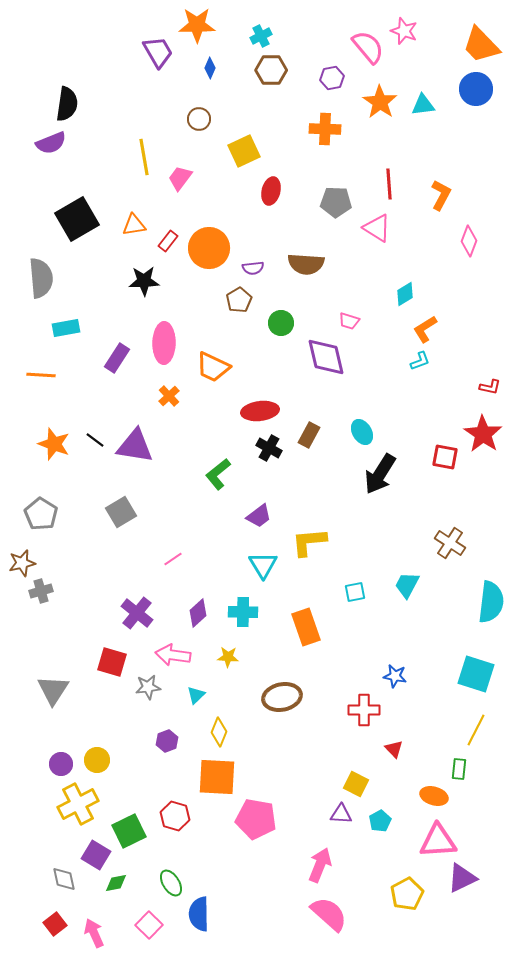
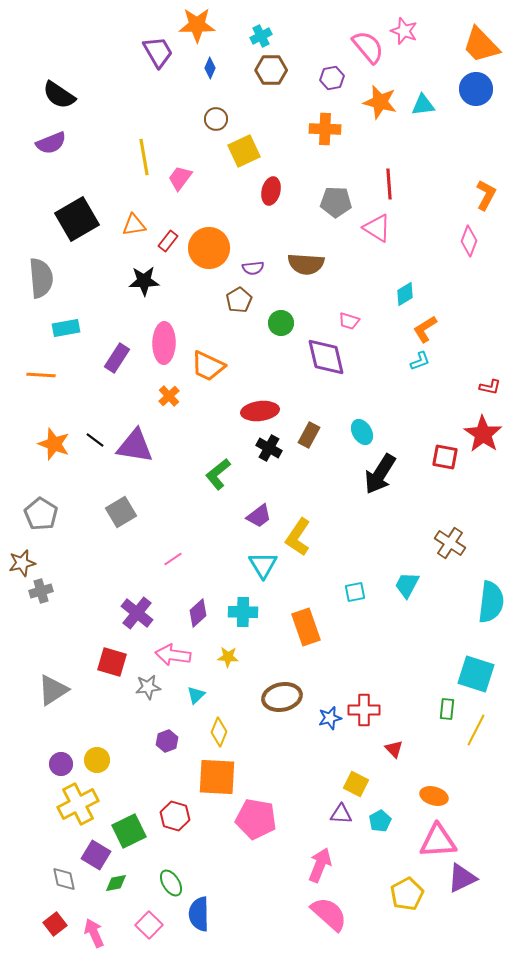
orange star at (380, 102): rotated 20 degrees counterclockwise
black semicircle at (67, 104): moved 8 px left, 9 px up; rotated 116 degrees clockwise
brown circle at (199, 119): moved 17 px right
orange L-shape at (441, 195): moved 45 px right
orange trapezoid at (213, 367): moved 5 px left, 1 px up
yellow L-shape at (309, 542): moved 11 px left, 5 px up; rotated 51 degrees counterclockwise
blue star at (395, 676): moved 65 px left, 42 px down; rotated 25 degrees counterclockwise
gray triangle at (53, 690): rotated 24 degrees clockwise
green rectangle at (459, 769): moved 12 px left, 60 px up
